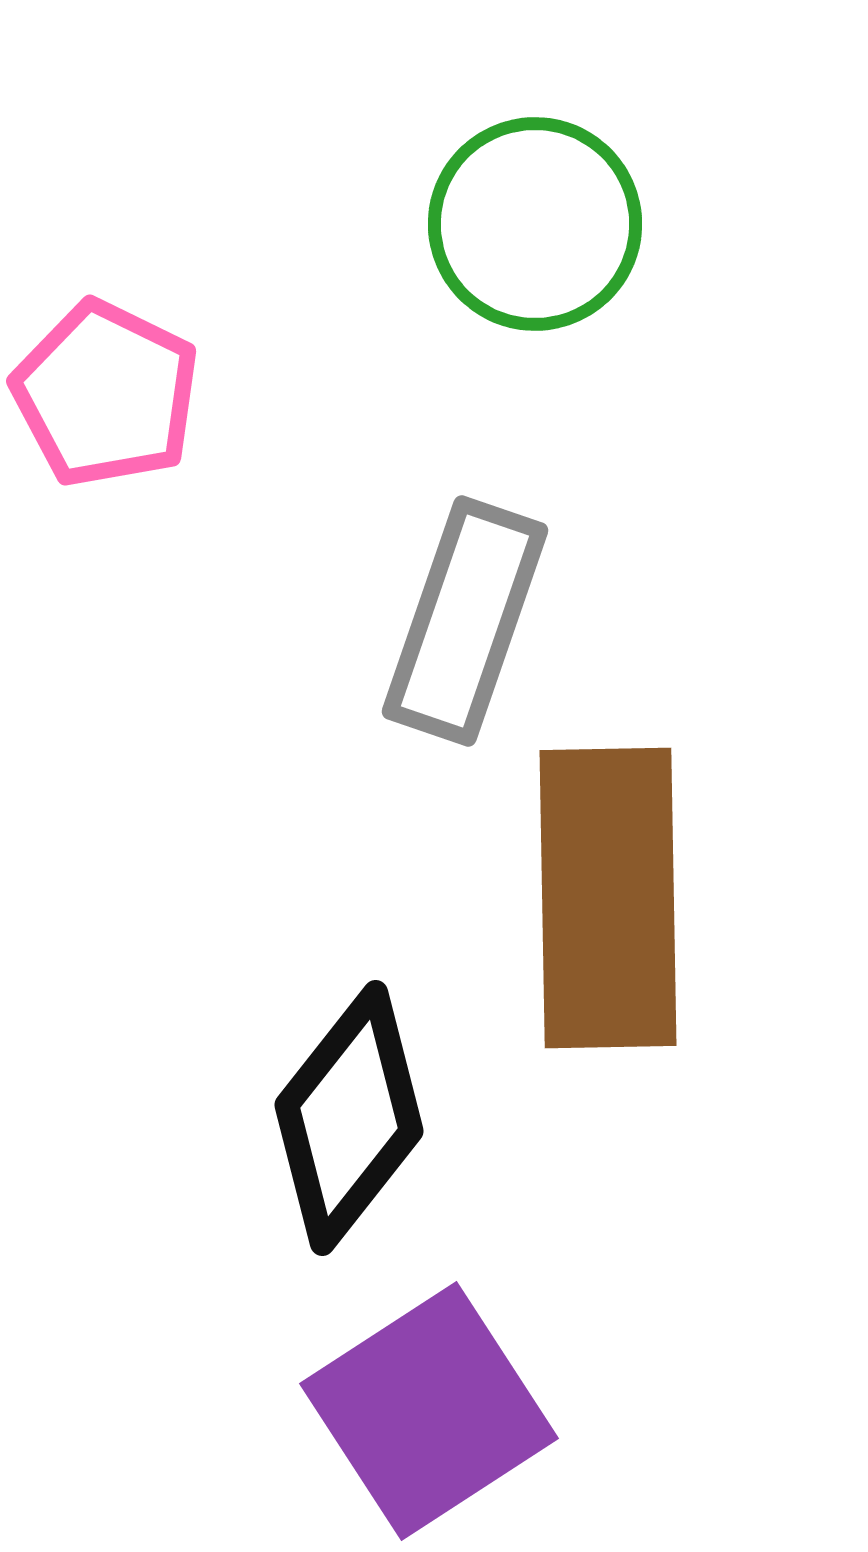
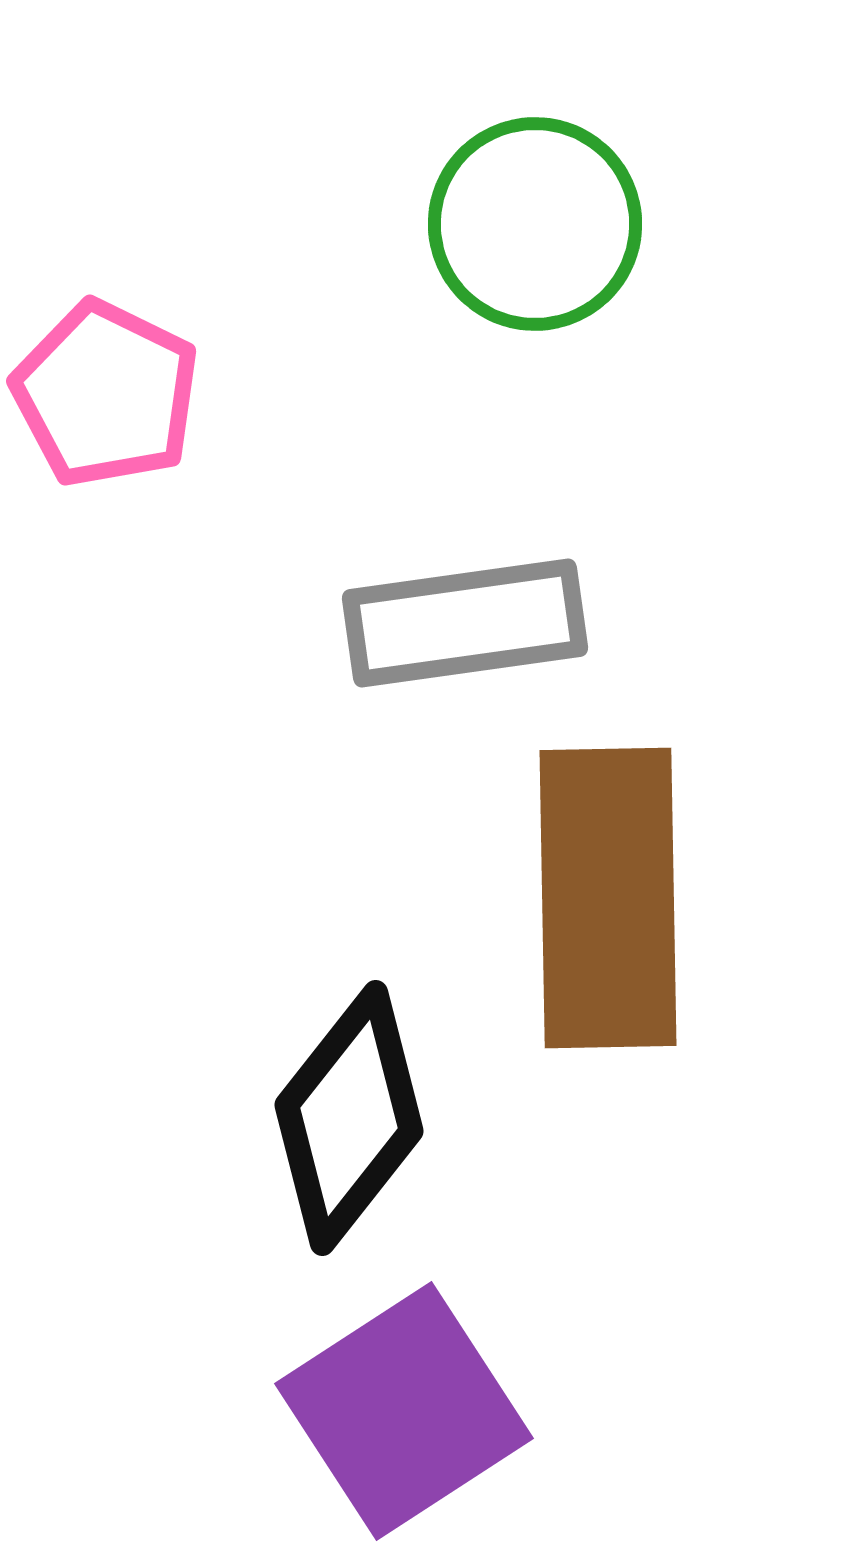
gray rectangle: moved 2 px down; rotated 63 degrees clockwise
purple square: moved 25 px left
